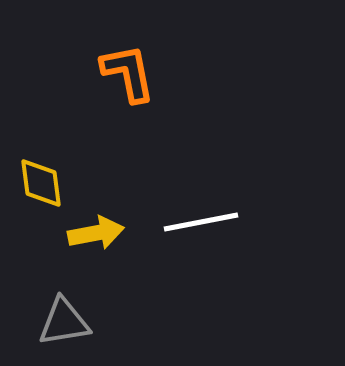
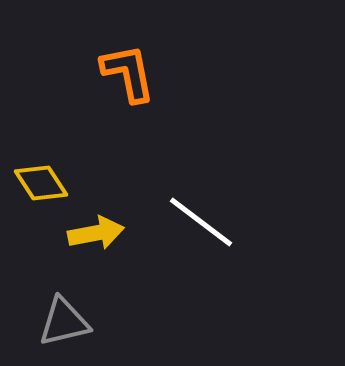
yellow diamond: rotated 26 degrees counterclockwise
white line: rotated 48 degrees clockwise
gray triangle: rotated 4 degrees counterclockwise
